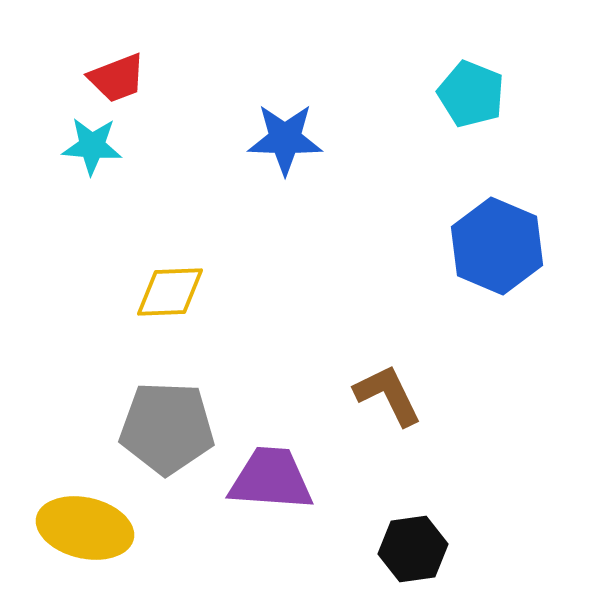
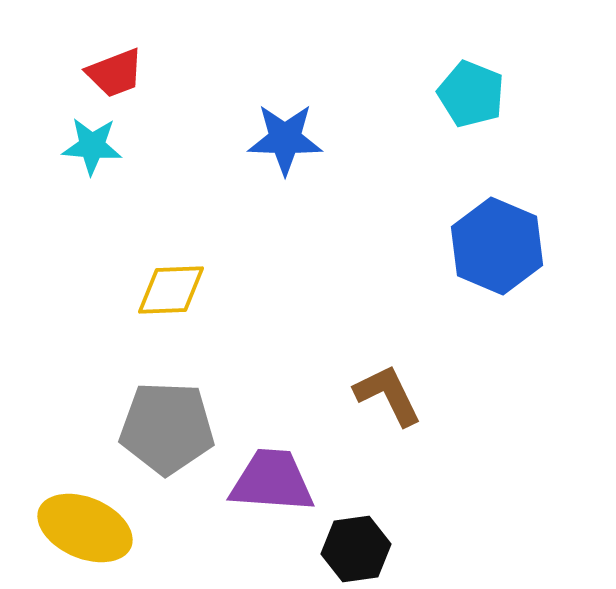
red trapezoid: moved 2 px left, 5 px up
yellow diamond: moved 1 px right, 2 px up
purple trapezoid: moved 1 px right, 2 px down
yellow ellipse: rotated 10 degrees clockwise
black hexagon: moved 57 px left
